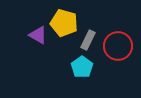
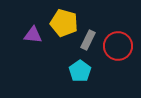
purple triangle: moved 5 px left; rotated 24 degrees counterclockwise
cyan pentagon: moved 2 px left, 4 px down
